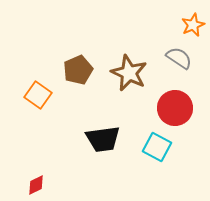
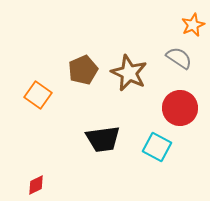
brown pentagon: moved 5 px right
red circle: moved 5 px right
